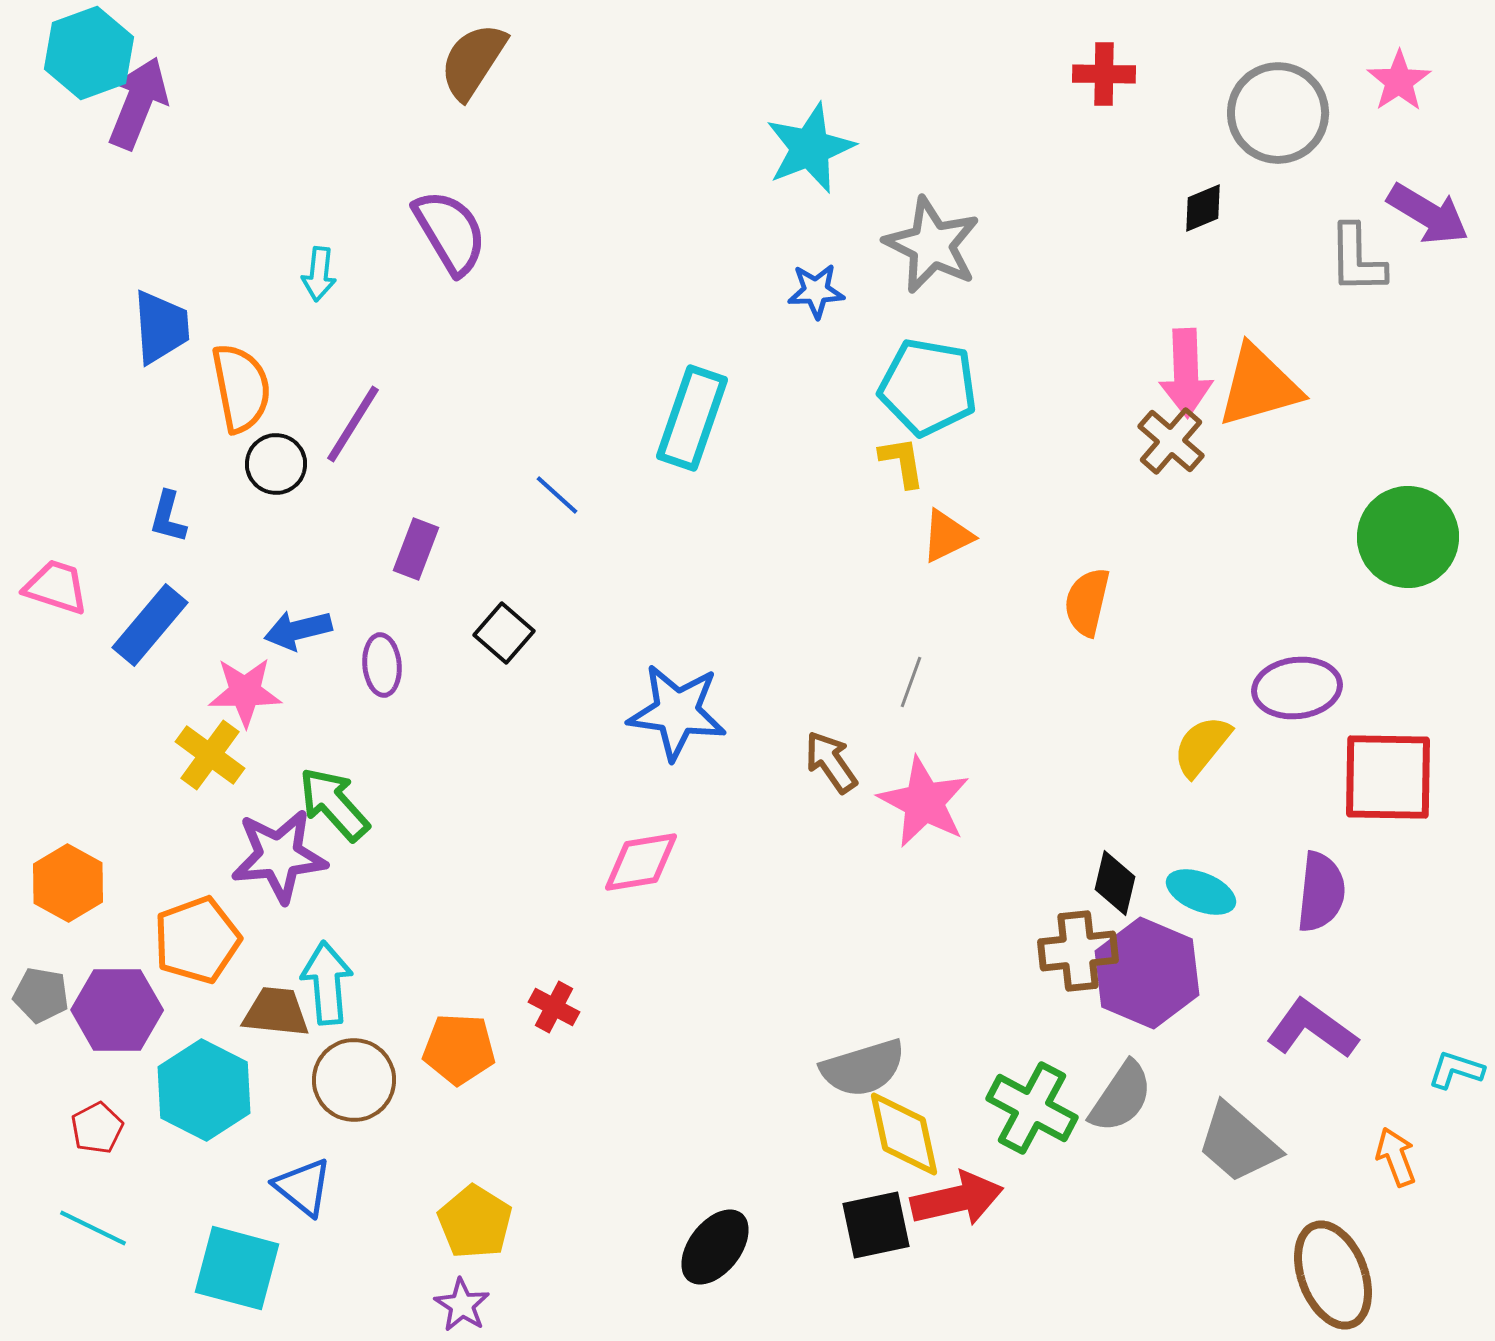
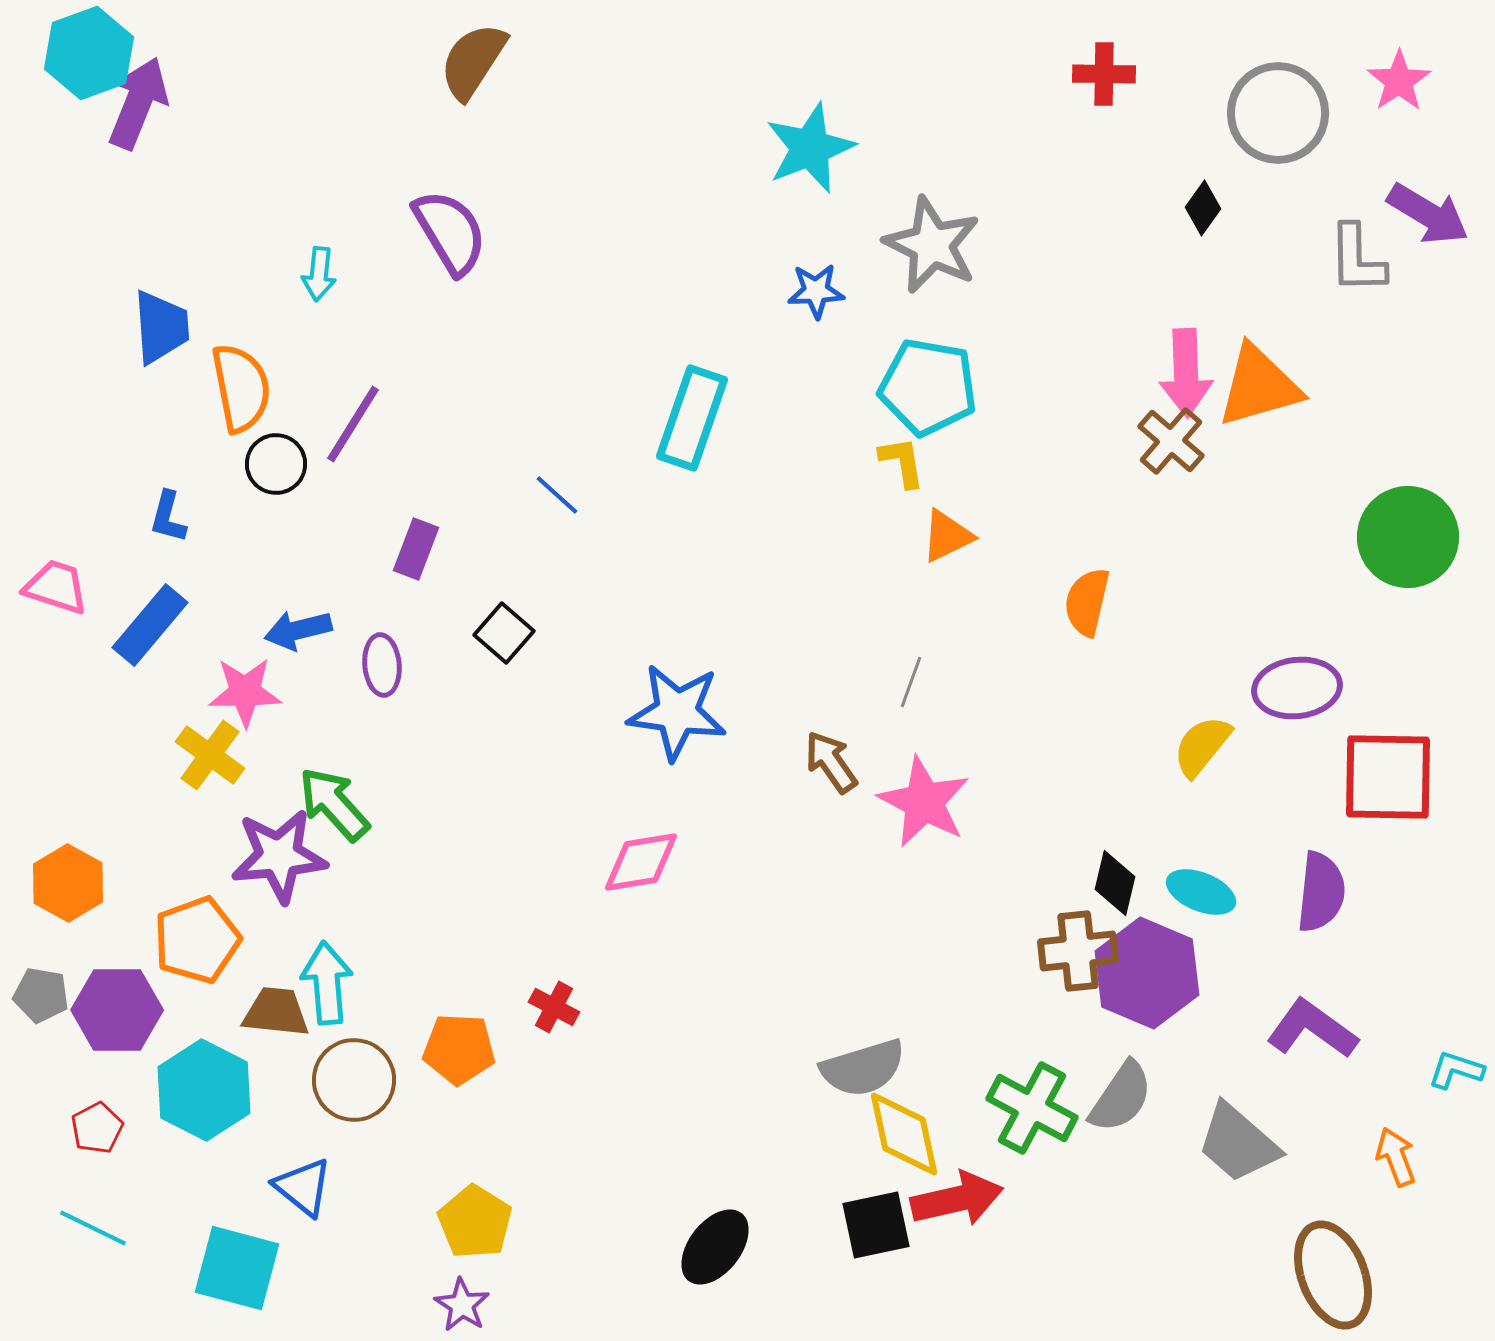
black diamond at (1203, 208): rotated 32 degrees counterclockwise
